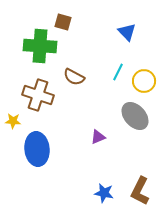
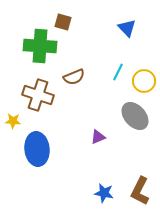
blue triangle: moved 4 px up
brown semicircle: rotated 50 degrees counterclockwise
